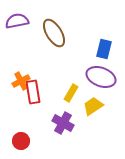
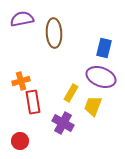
purple semicircle: moved 5 px right, 2 px up
brown ellipse: rotated 28 degrees clockwise
blue rectangle: moved 1 px up
orange cross: rotated 12 degrees clockwise
red rectangle: moved 10 px down
yellow trapezoid: rotated 35 degrees counterclockwise
red circle: moved 1 px left
